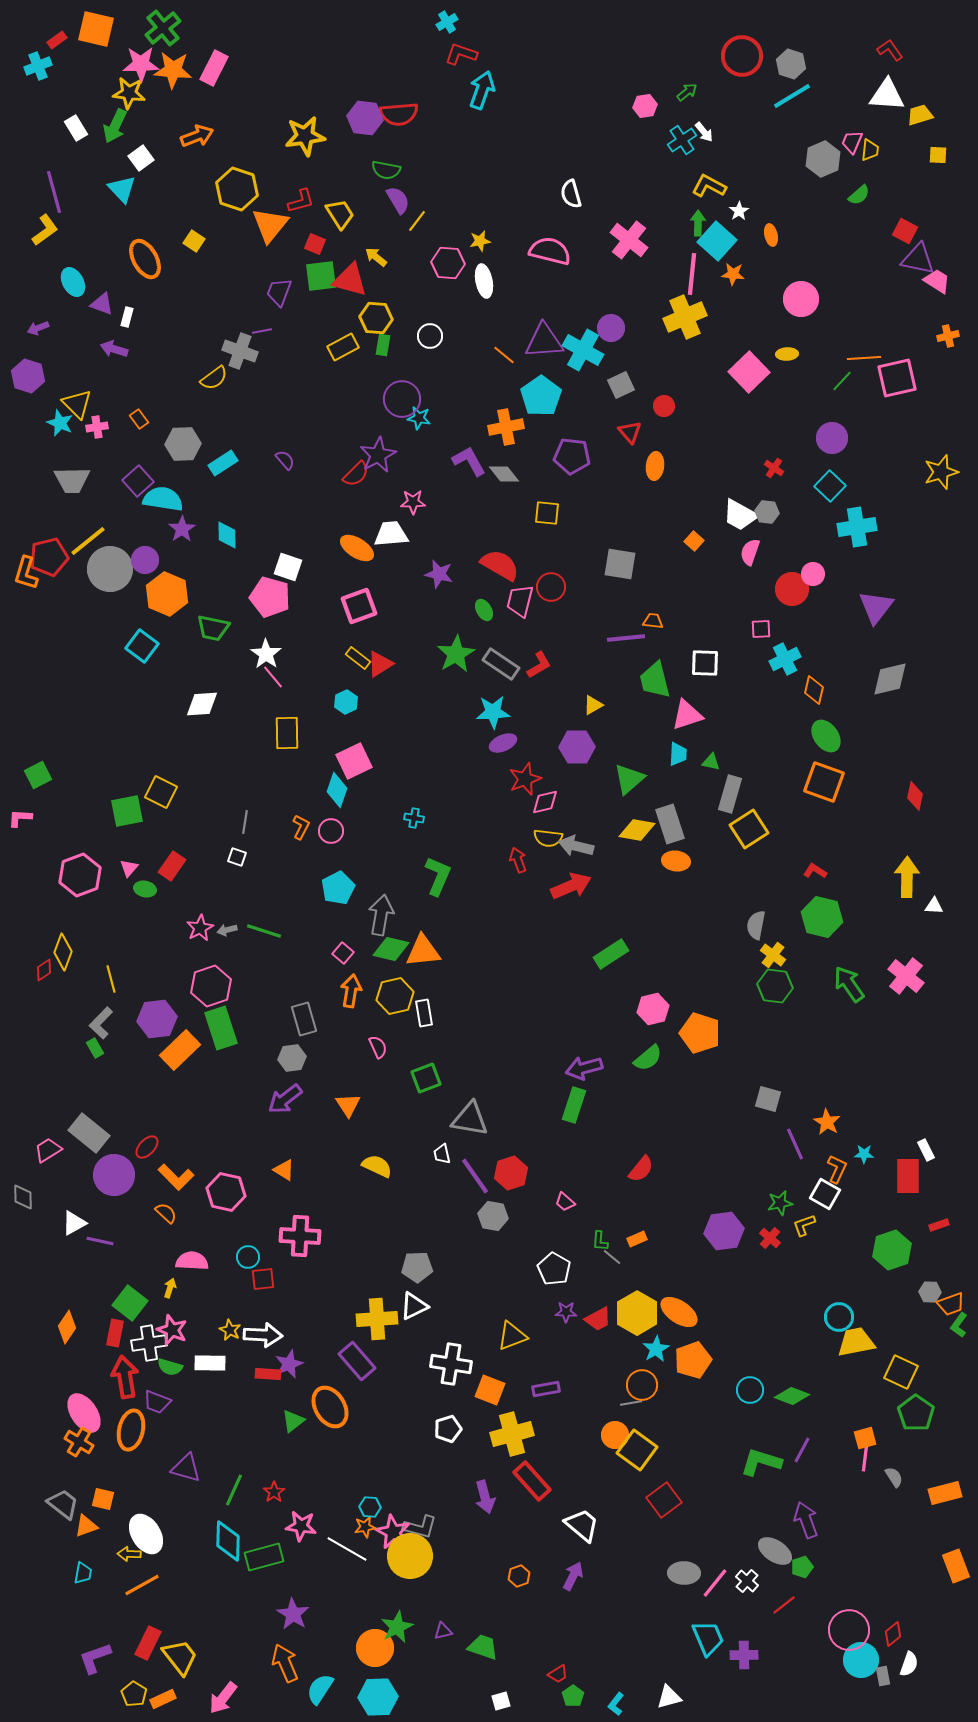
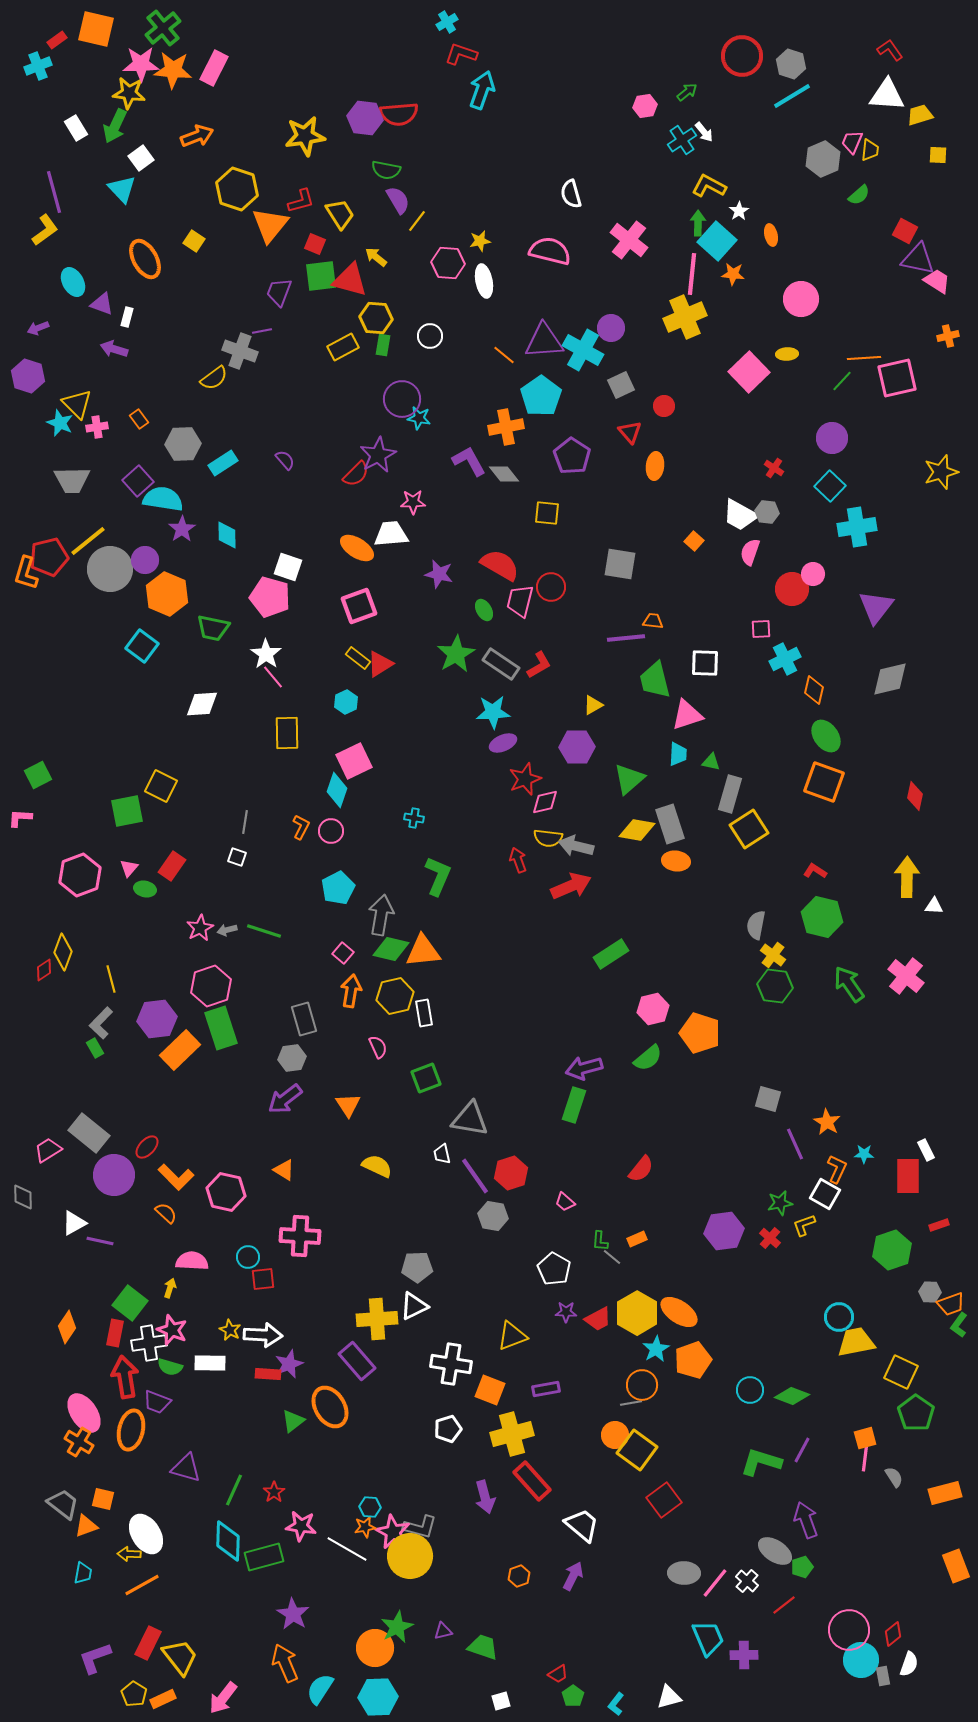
purple pentagon at (572, 456): rotated 27 degrees clockwise
yellow square at (161, 792): moved 6 px up
